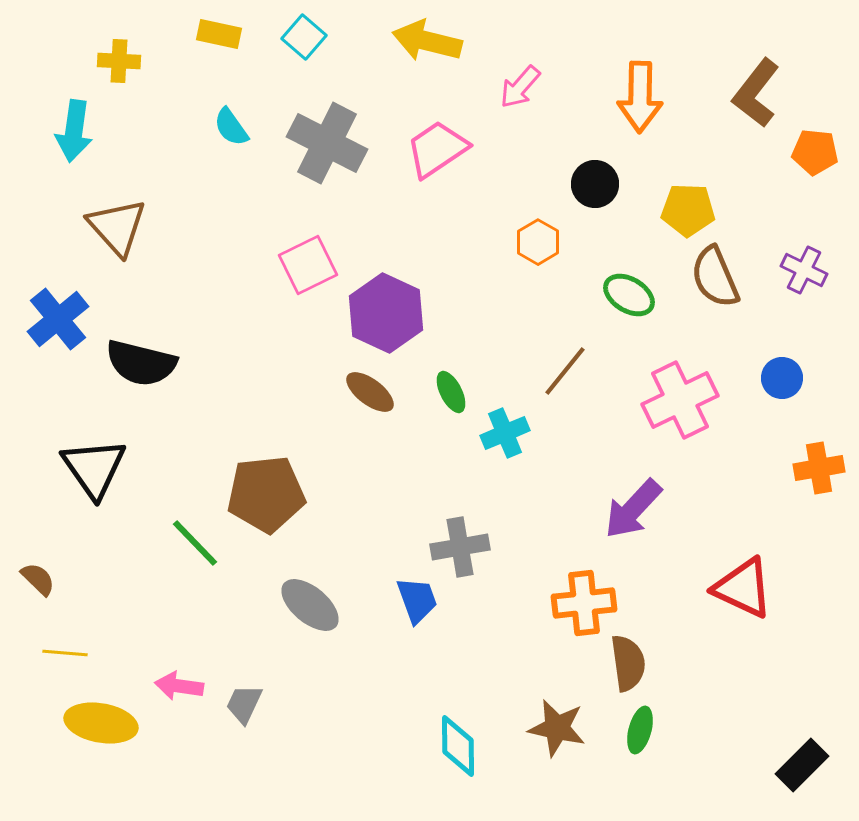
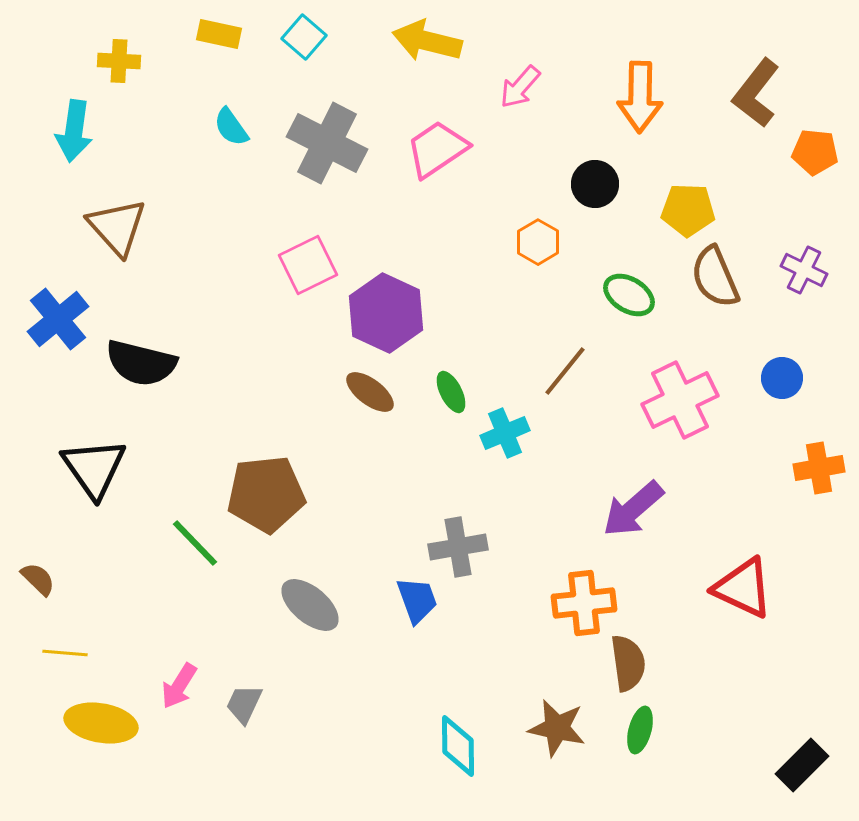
purple arrow at (633, 509): rotated 6 degrees clockwise
gray cross at (460, 547): moved 2 px left
pink arrow at (179, 686): rotated 66 degrees counterclockwise
